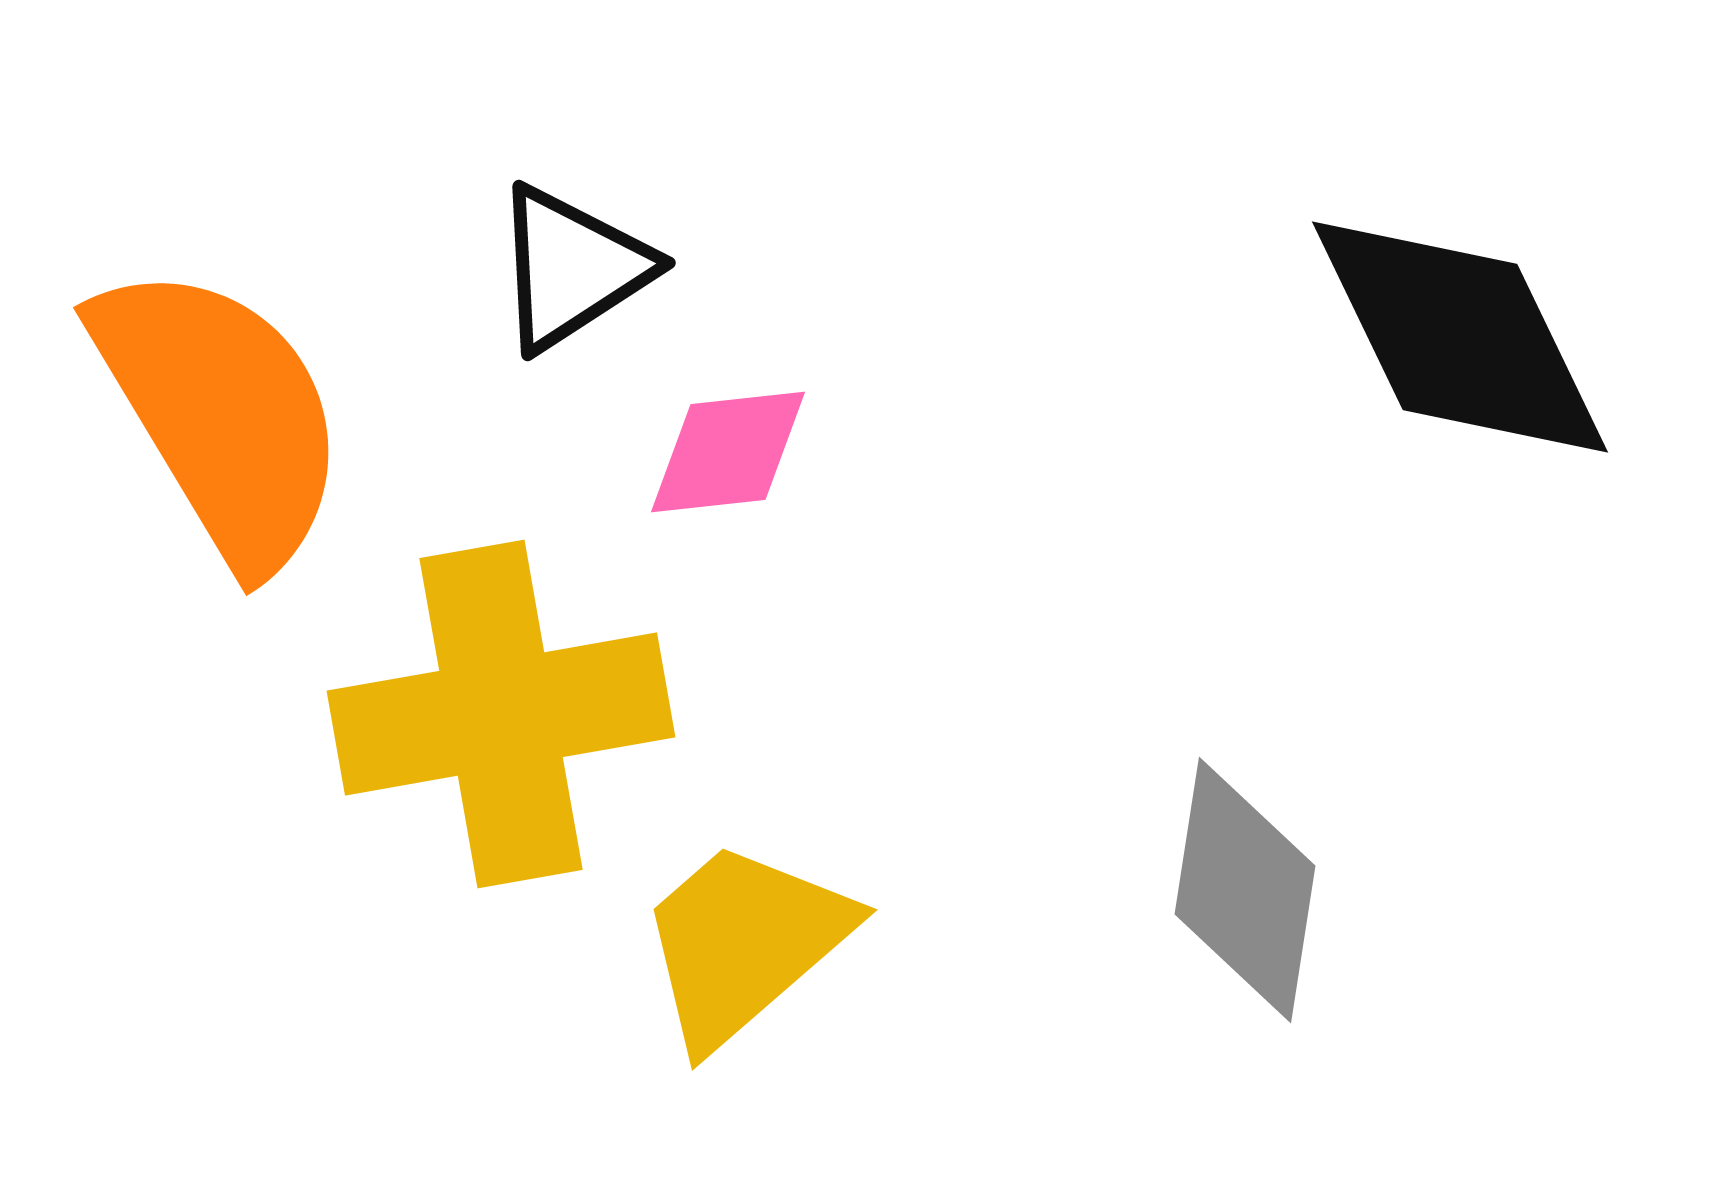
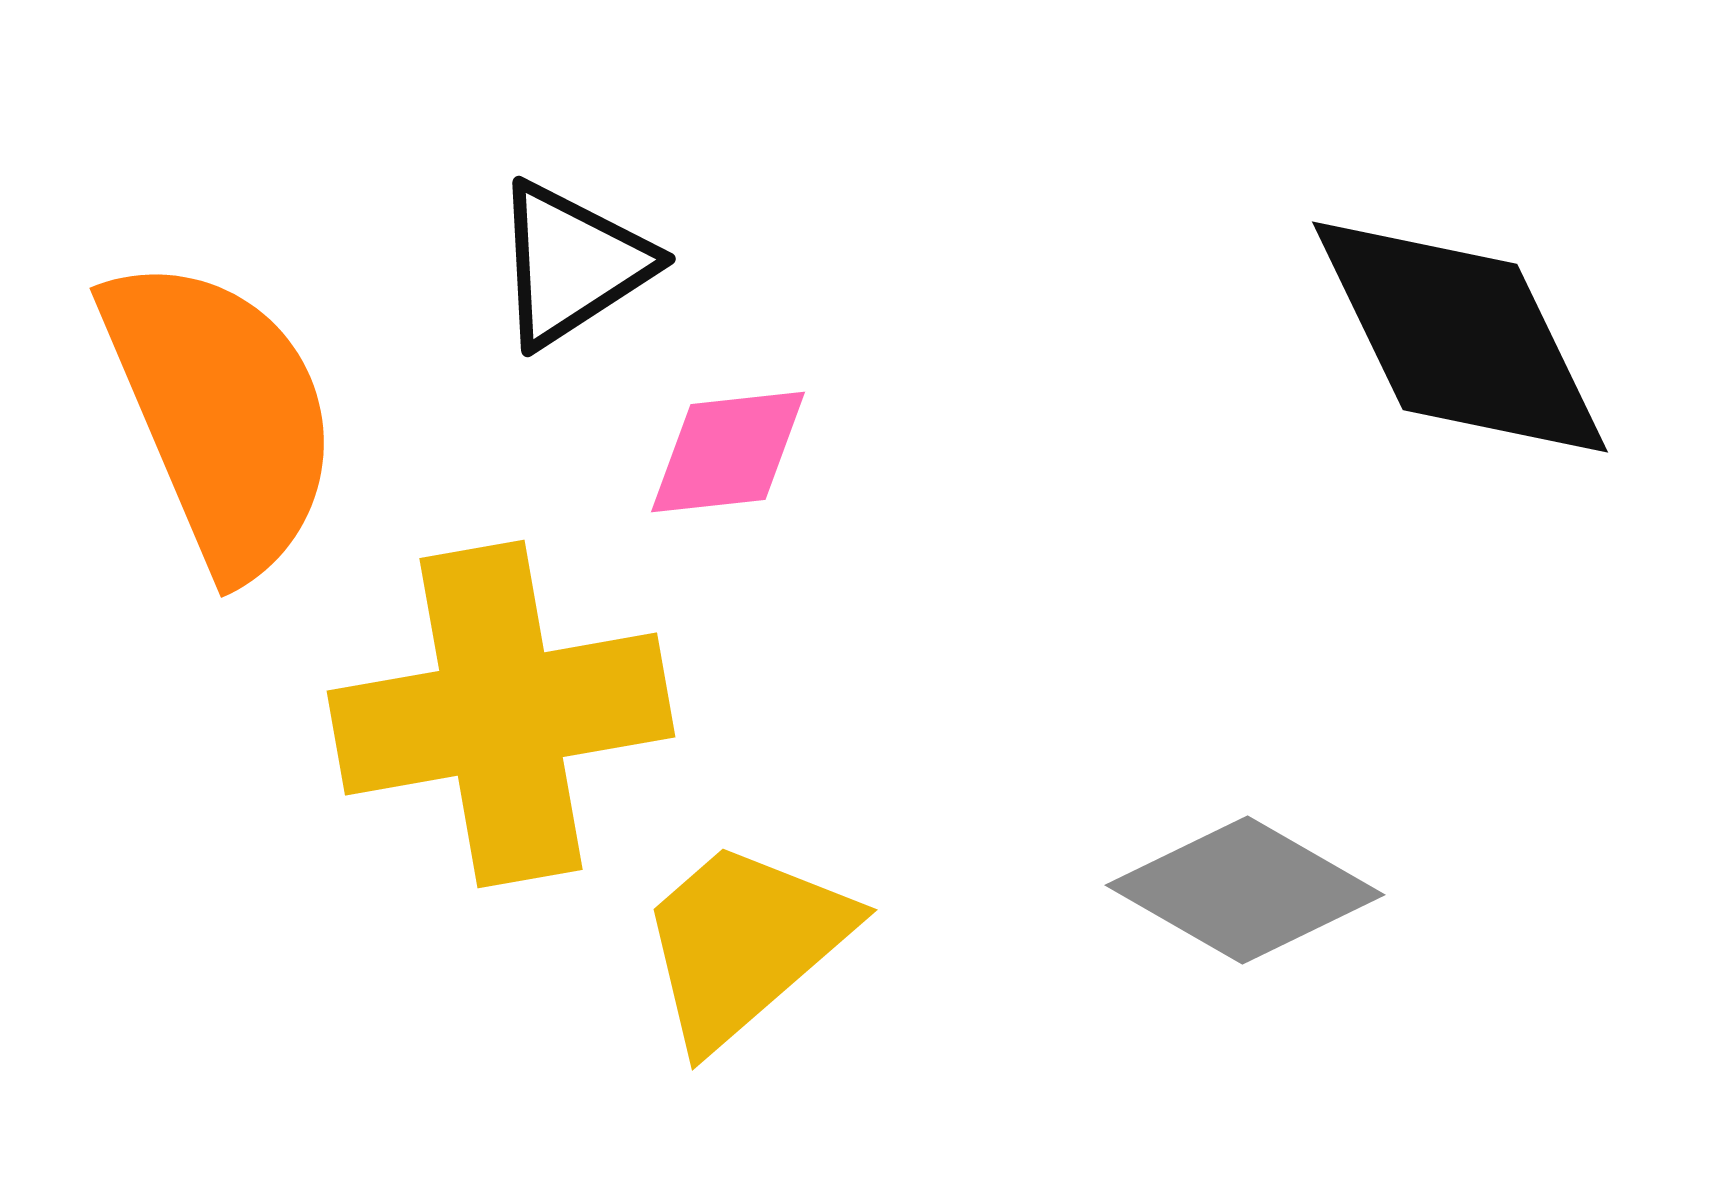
black triangle: moved 4 px up
orange semicircle: rotated 8 degrees clockwise
gray diamond: rotated 69 degrees counterclockwise
